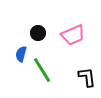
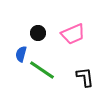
pink trapezoid: moved 1 px up
green line: rotated 24 degrees counterclockwise
black L-shape: moved 2 px left
